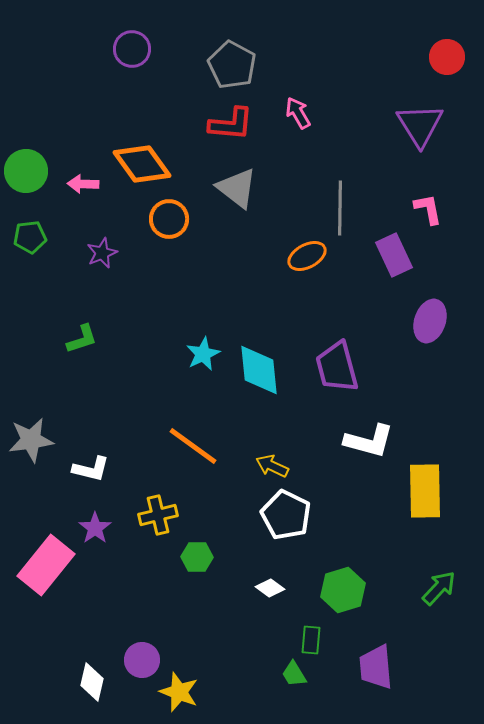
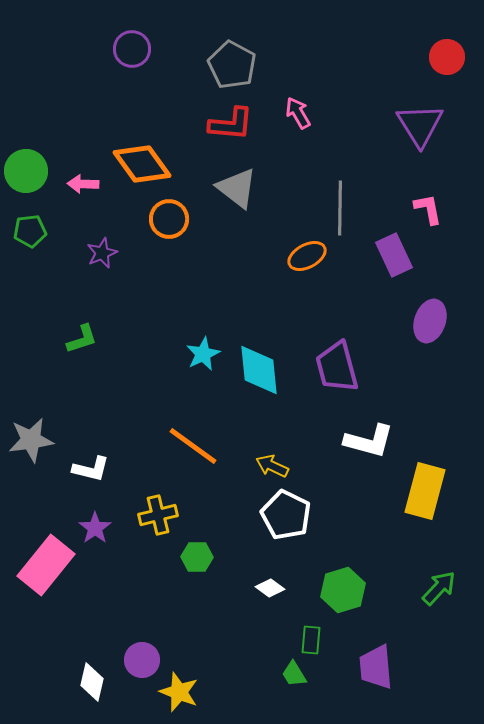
green pentagon at (30, 237): moved 6 px up
yellow rectangle at (425, 491): rotated 16 degrees clockwise
